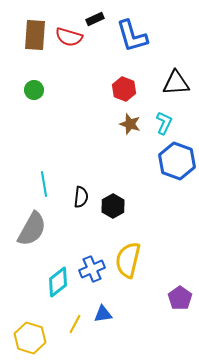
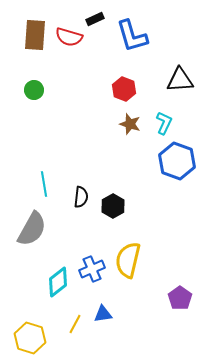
black triangle: moved 4 px right, 3 px up
